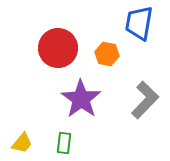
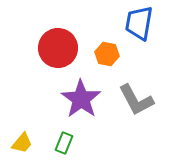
gray L-shape: moved 9 px left; rotated 108 degrees clockwise
green rectangle: rotated 15 degrees clockwise
